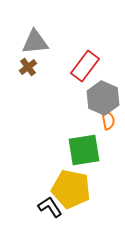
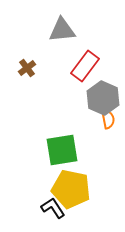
gray triangle: moved 27 px right, 12 px up
brown cross: moved 1 px left, 1 px down
orange semicircle: moved 1 px up
green square: moved 22 px left
black L-shape: moved 3 px right, 1 px down
